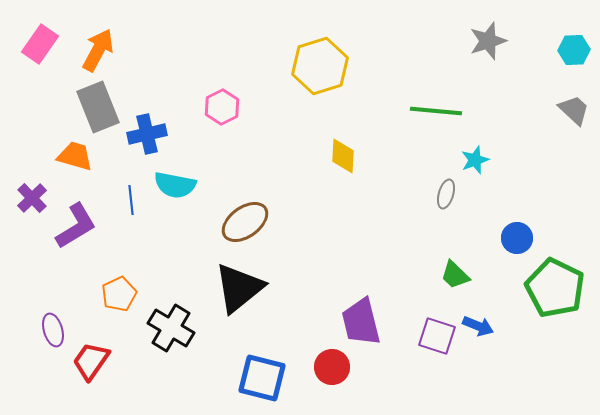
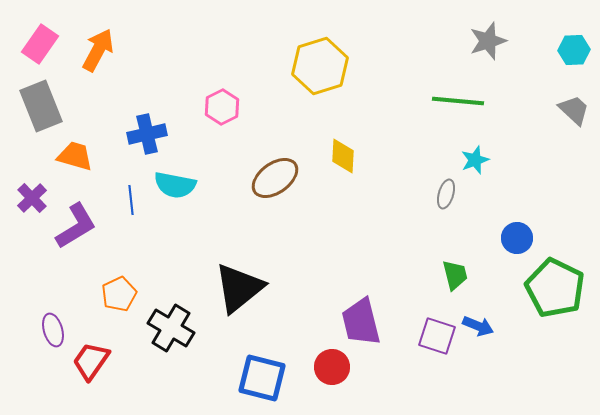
gray rectangle: moved 57 px left, 1 px up
green line: moved 22 px right, 10 px up
brown ellipse: moved 30 px right, 44 px up
green trapezoid: rotated 148 degrees counterclockwise
